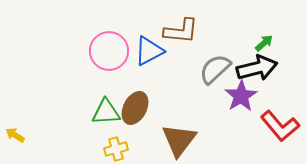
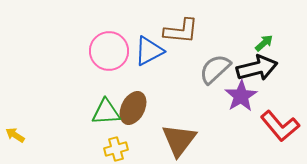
brown ellipse: moved 2 px left
